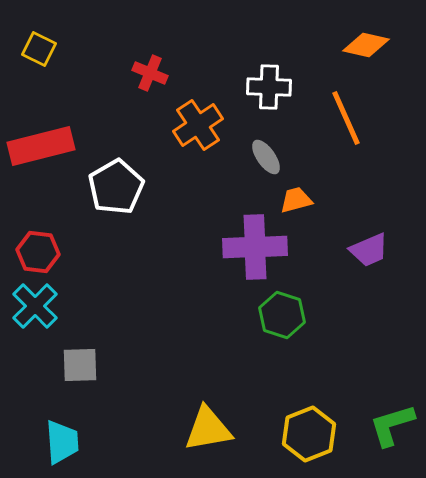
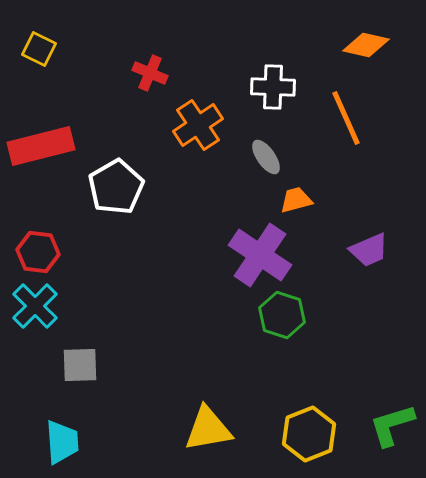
white cross: moved 4 px right
purple cross: moved 5 px right, 8 px down; rotated 36 degrees clockwise
